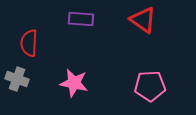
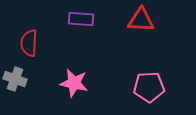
red triangle: moved 2 px left; rotated 32 degrees counterclockwise
gray cross: moved 2 px left
pink pentagon: moved 1 px left, 1 px down
